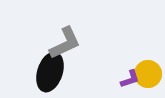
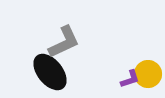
gray L-shape: moved 1 px left, 1 px up
black ellipse: rotated 57 degrees counterclockwise
